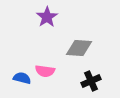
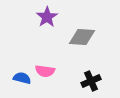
gray diamond: moved 3 px right, 11 px up
